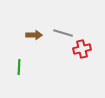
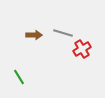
red cross: rotated 18 degrees counterclockwise
green line: moved 10 px down; rotated 35 degrees counterclockwise
